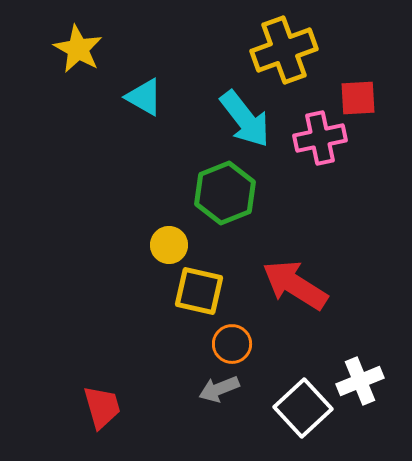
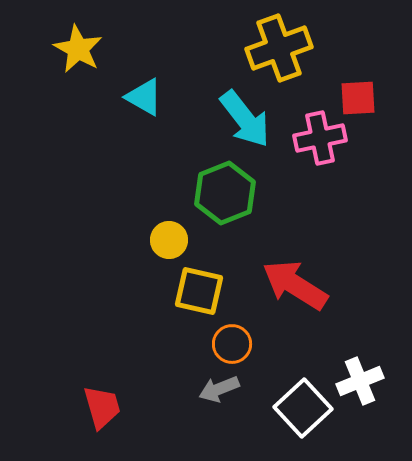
yellow cross: moved 5 px left, 2 px up
yellow circle: moved 5 px up
